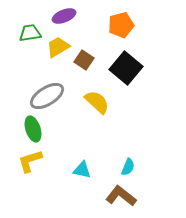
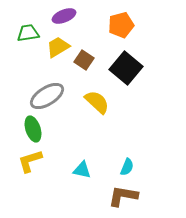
green trapezoid: moved 2 px left
cyan semicircle: moved 1 px left
brown L-shape: moved 2 px right; rotated 28 degrees counterclockwise
